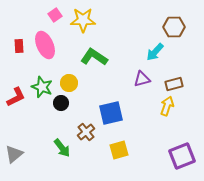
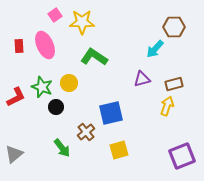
yellow star: moved 1 px left, 2 px down
cyan arrow: moved 3 px up
black circle: moved 5 px left, 4 px down
